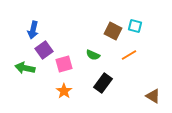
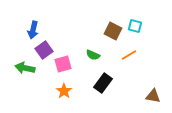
pink square: moved 1 px left
brown triangle: rotated 21 degrees counterclockwise
